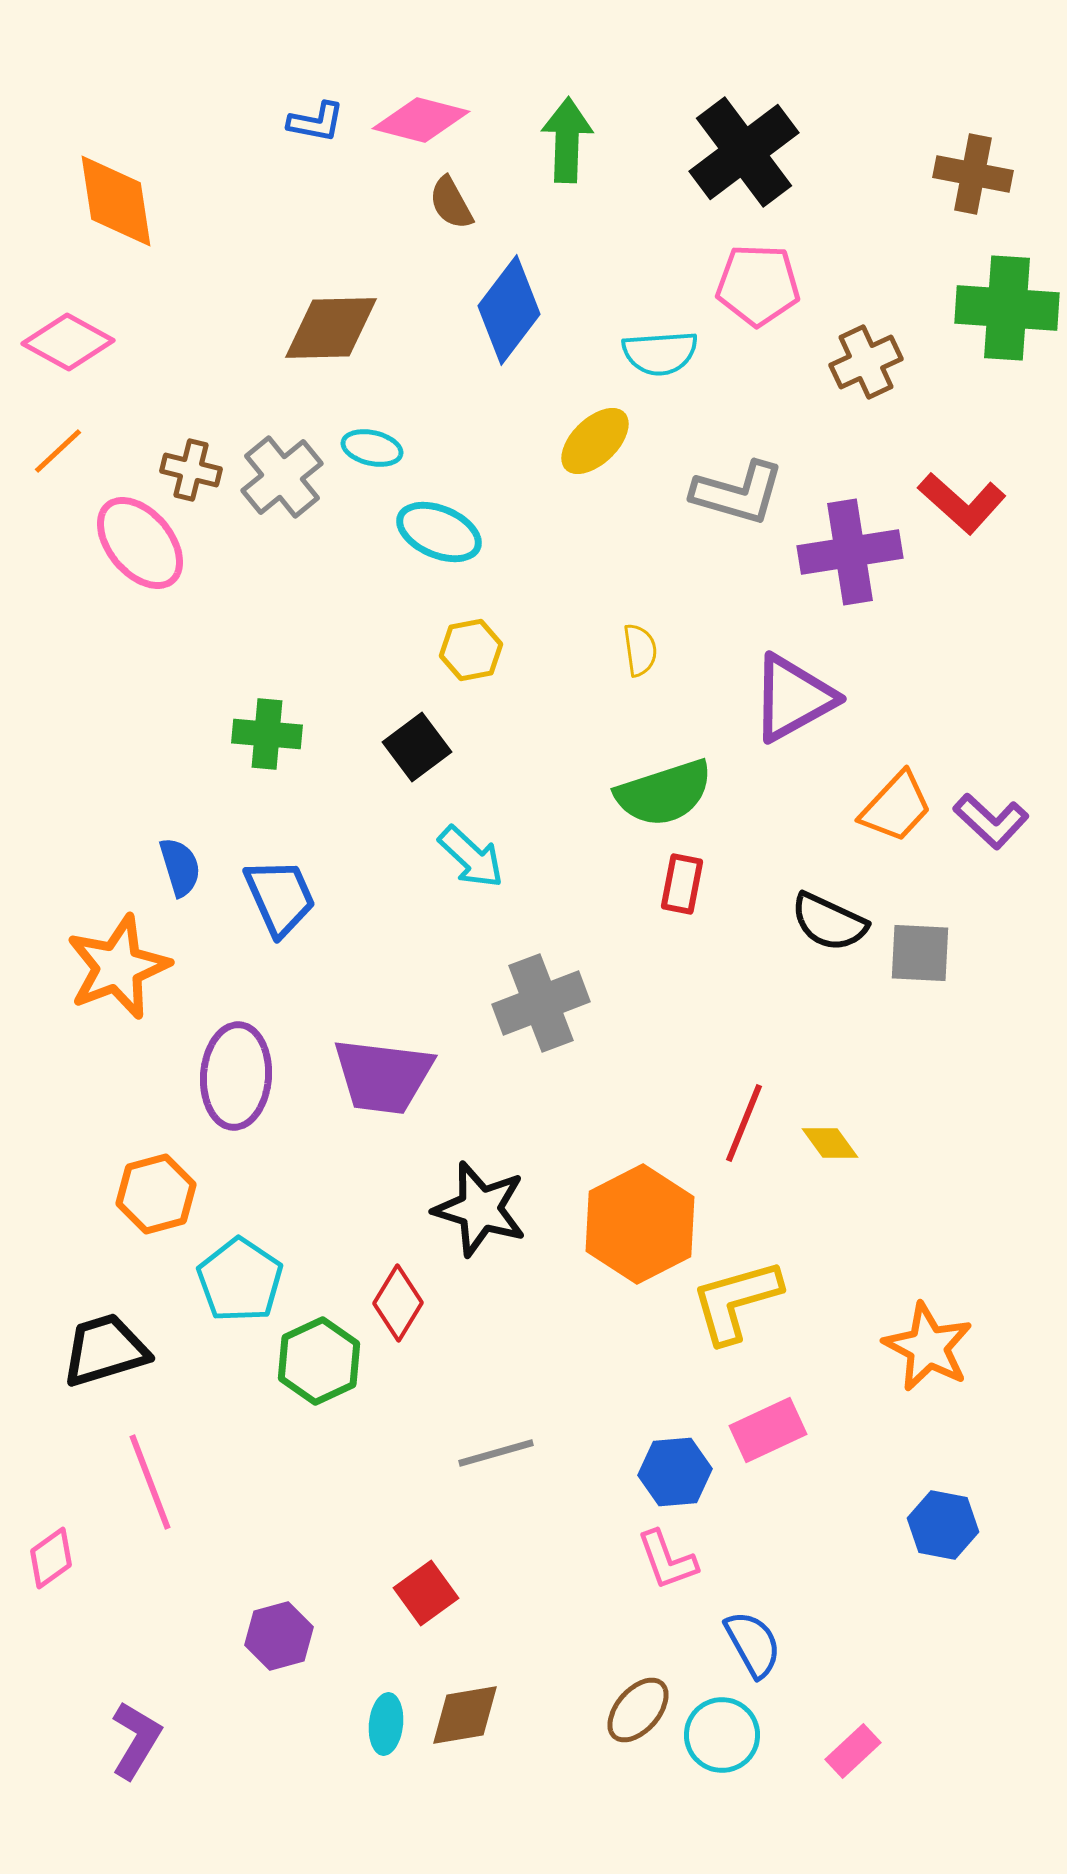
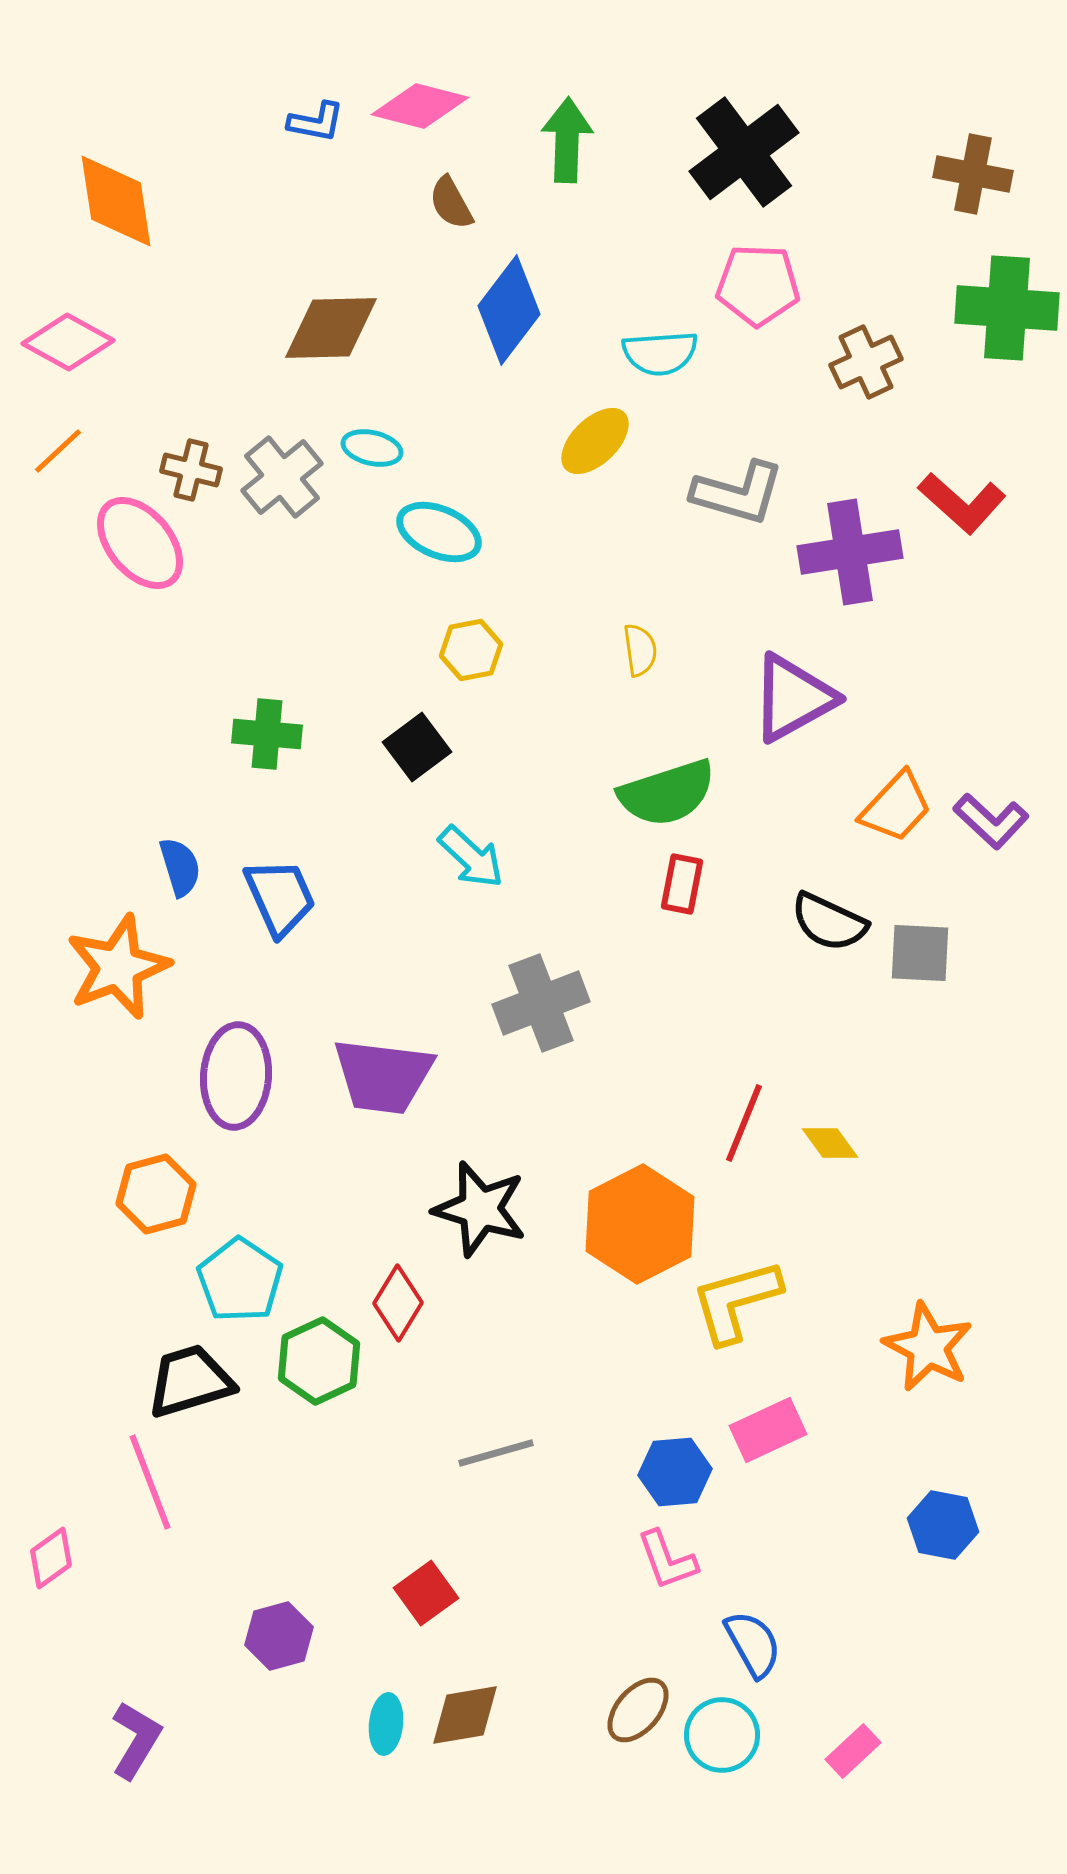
pink diamond at (421, 120): moved 1 px left, 14 px up
green semicircle at (664, 793): moved 3 px right
black trapezoid at (105, 1350): moved 85 px right, 31 px down
